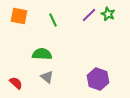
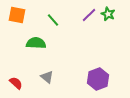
orange square: moved 2 px left, 1 px up
green line: rotated 16 degrees counterclockwise
green semicircle: moved 6 px left, 11 px up
purple hexagon: rotated 20 degrees clockwise
